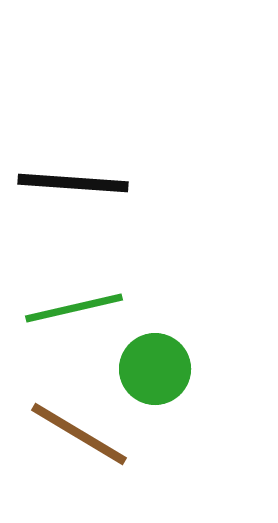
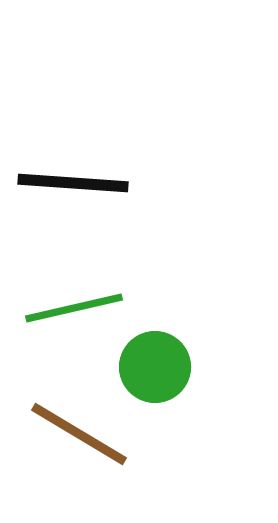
green circle: moved 2 px up
